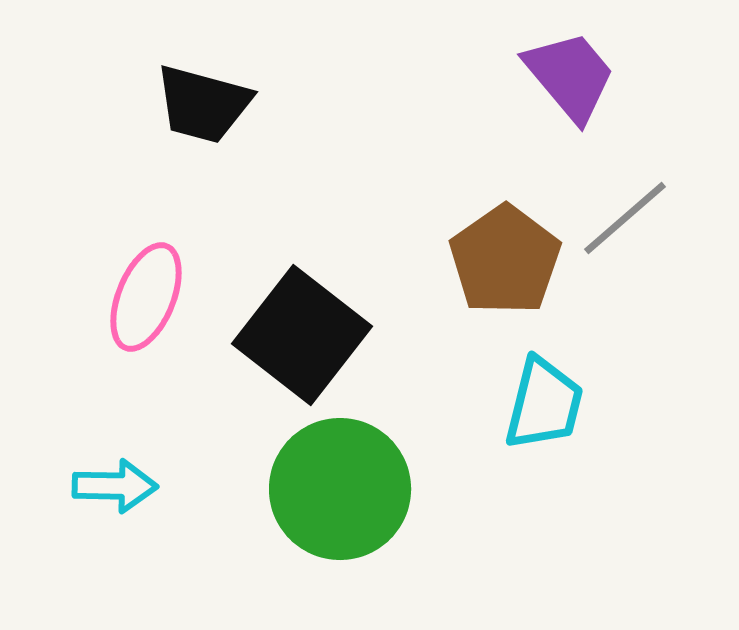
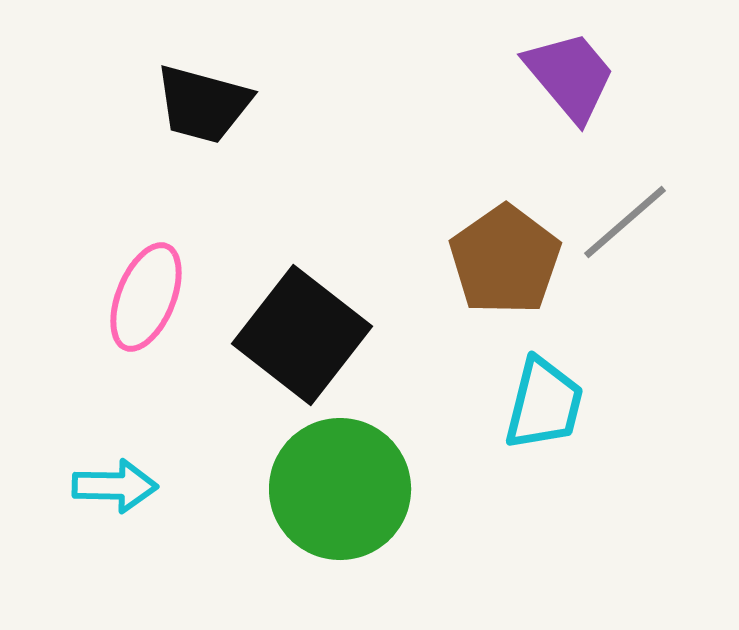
gray line: moved 4 px down
